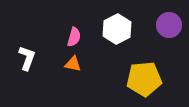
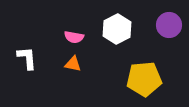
pink semicircle: rotated 84 degrees clockwise
white L-shape: rotated 25 degrees counterclockwise
